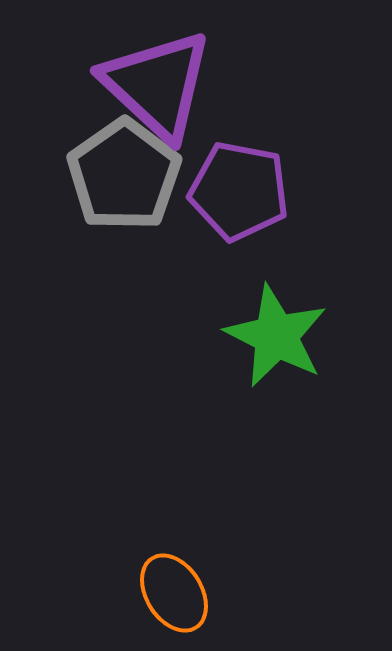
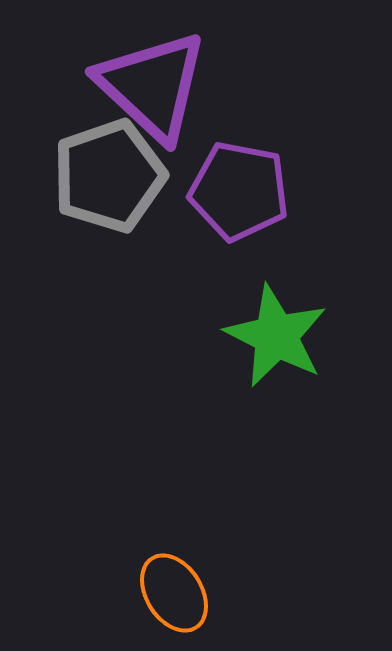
purple triangle: moved 5 px left, 1 px down
gray pentagon: moved 15 px left, 1 px down; rotated 16 degrees clockwise
